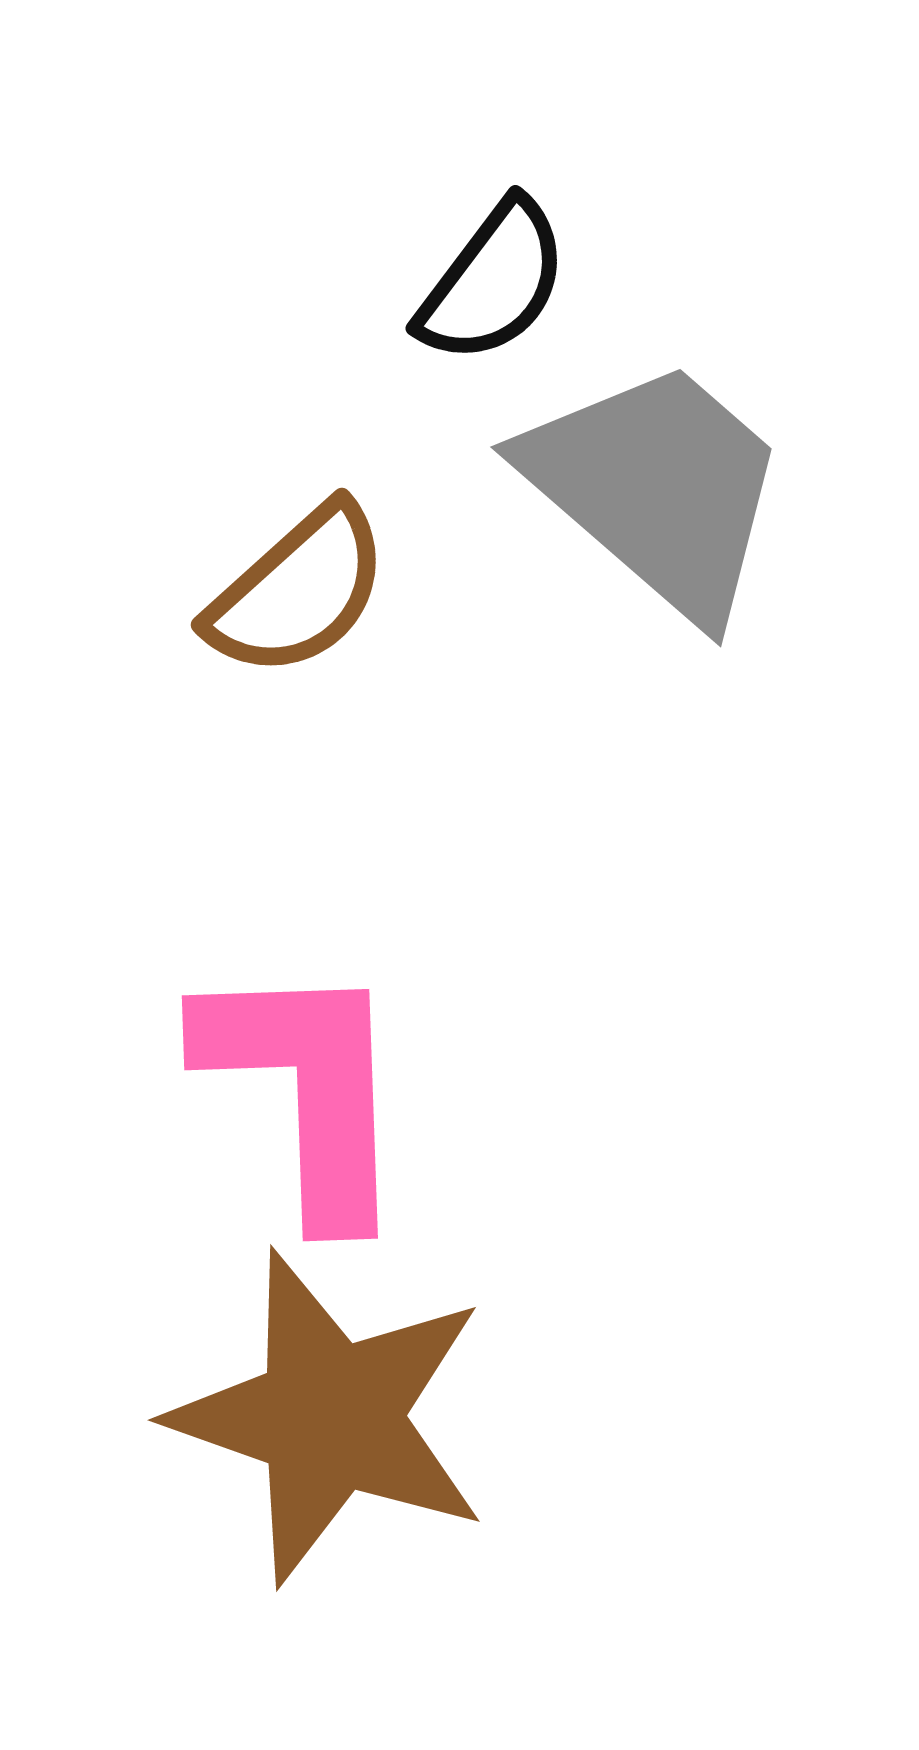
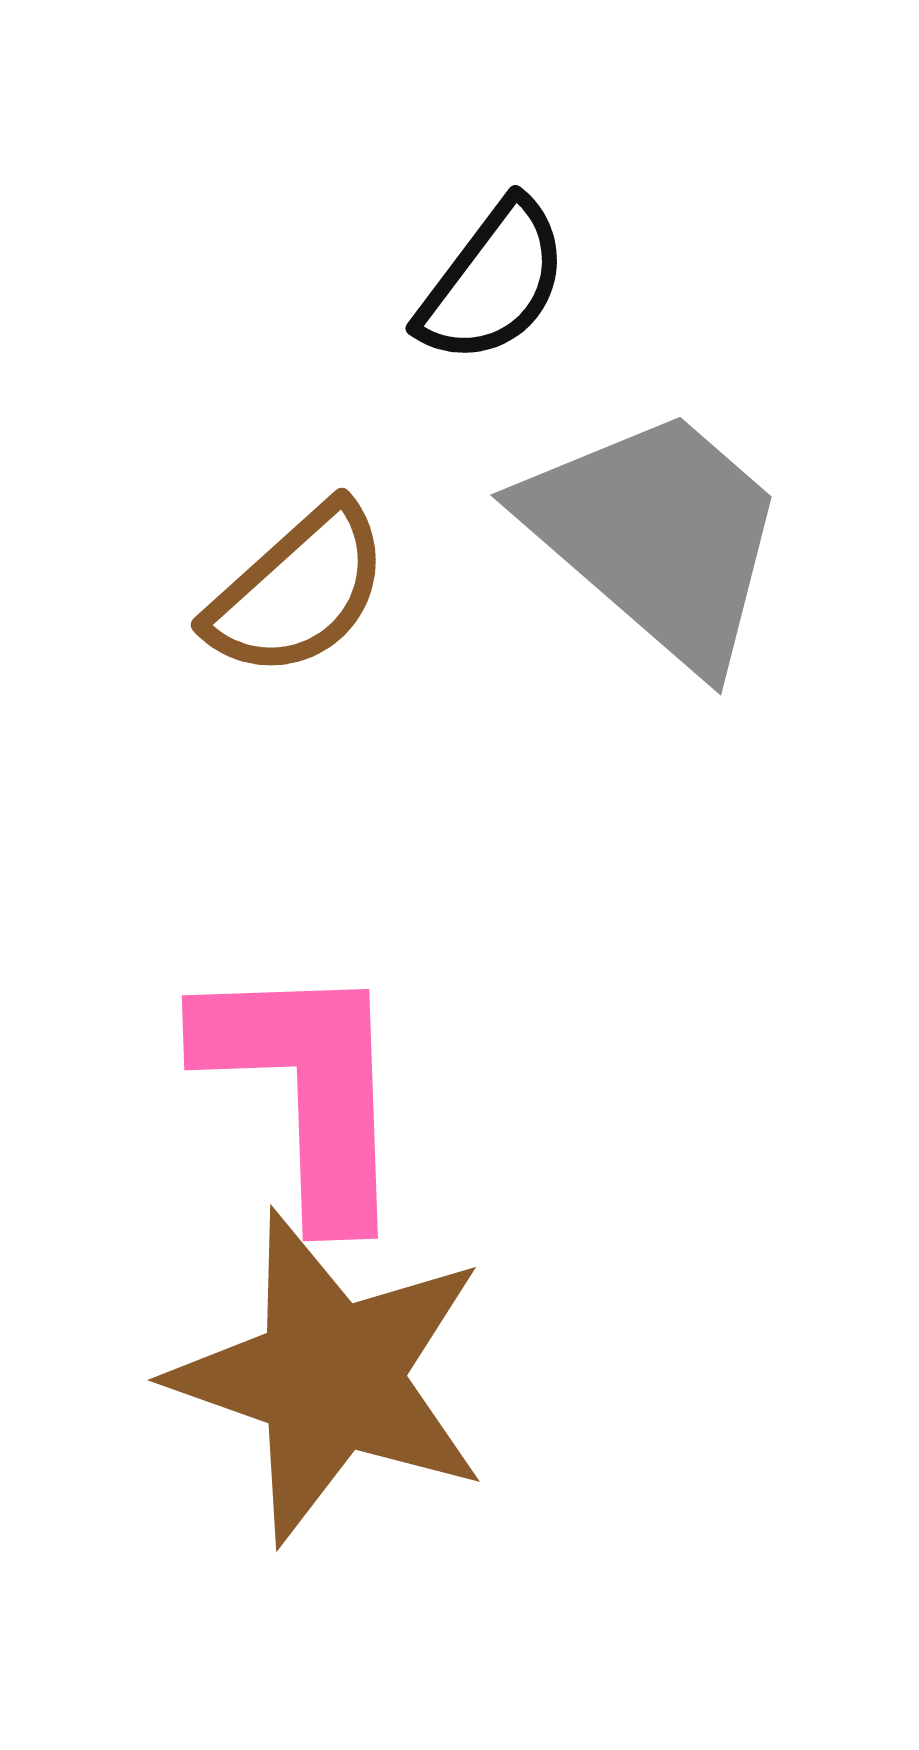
gray trapezoid: moved 48 px down
brown star: moved 40 px up
